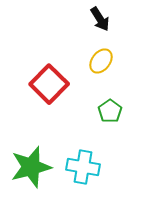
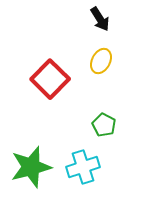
yellow ellipse: rotated 10 degrees counterclockwise
red square: moved 1 px right, 5 px up
green pentagon: moved 6 px left, 14 px down; rotated 10 degrees counterclockwise
cyan cross: rotated 28 degrees counterclockwise
